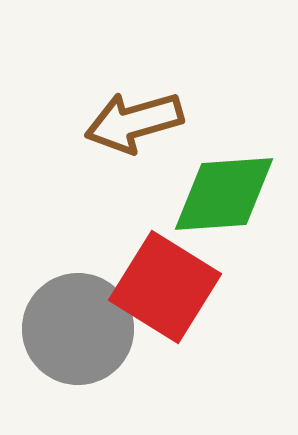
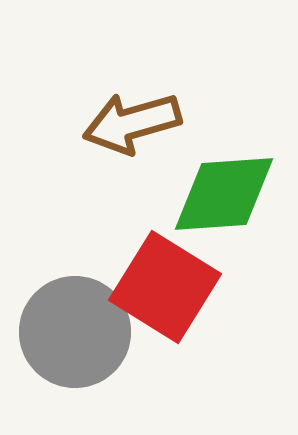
brown arrow: moved 2 px left, 1 px down
gray circle: moved 3 px left, 3 px down
